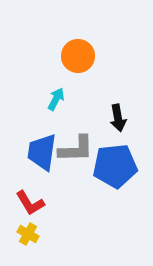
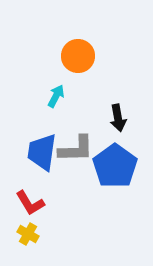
cyan arrow: moved 3 px up
blue pentagon: rotated 30 degrees counterclockwise
